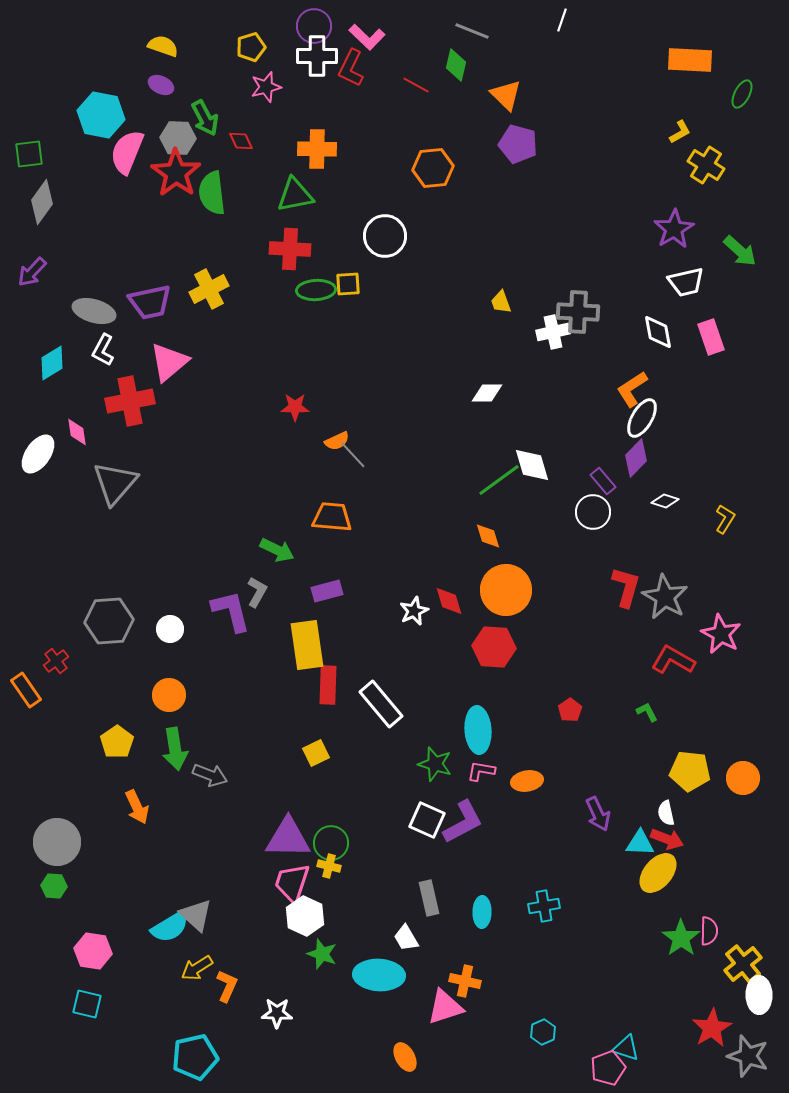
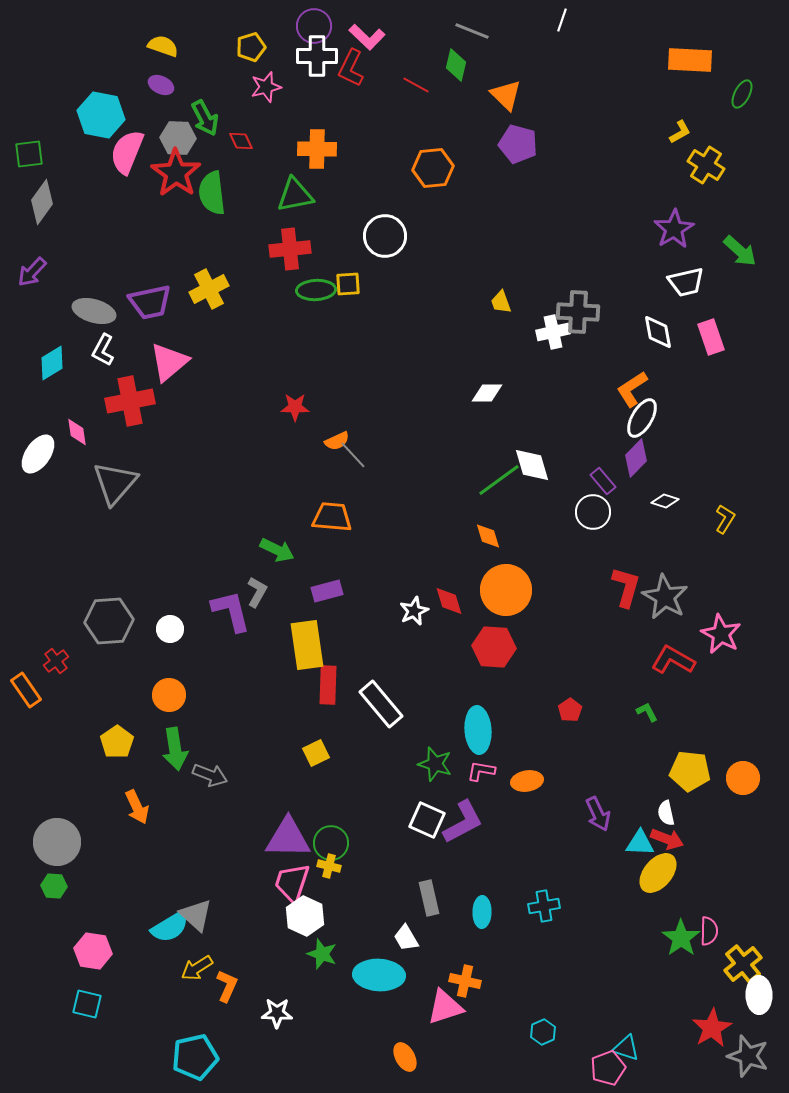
red cross at (290, 249): rotated 9 degrees counterclockwise
